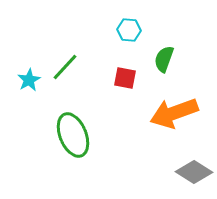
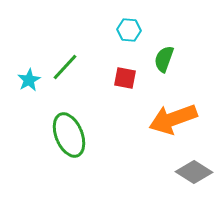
orange arrow: moved 1 px left, 6 px down
green ellipse: moved 4 px left
